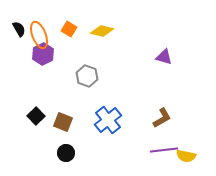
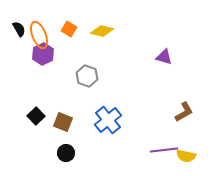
brown L-shape: moved 22 px right, 6 px up
